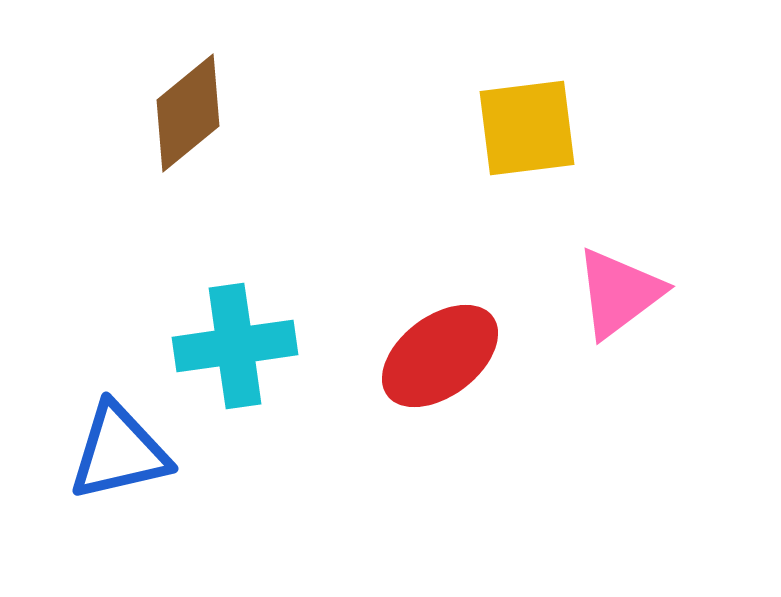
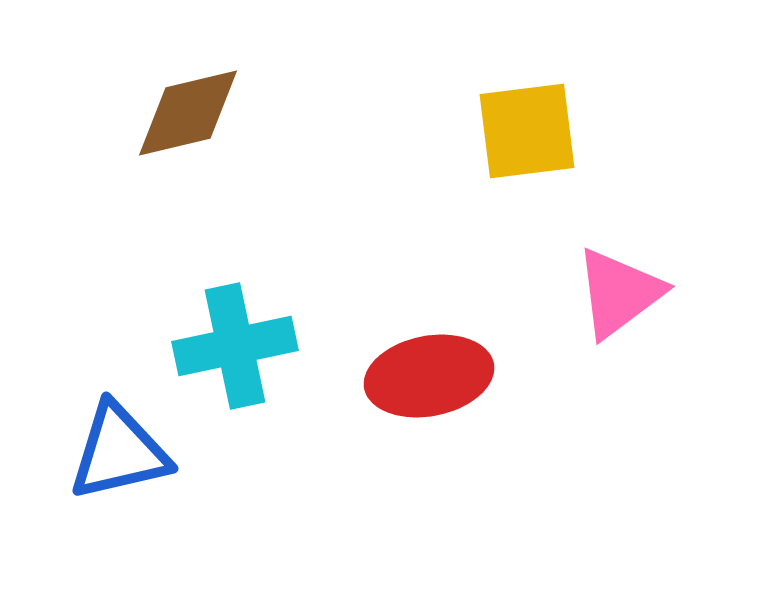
brown diamond: rotated 26 degrees clockwise
yellow square: moved 3 px down
cyan cross: rotated 4 degrees counterclockwise
red ellipse: moved 11 px left, 20 px down; rotated 26 degrees clockwise
